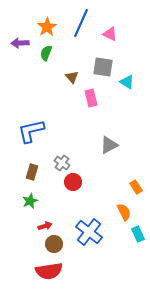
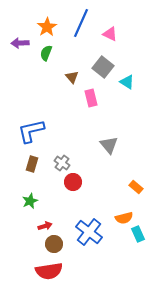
gray square: rotated 30 degrees clockwise
gray triangle: rotated 42 degrees counterclockwise
brown rectangle: moved 8 px up
orange rectangle: rotated 16 degrees counterclockwise
orange semicircle: moved 6 px down; rotated 102 degrees clockwise
